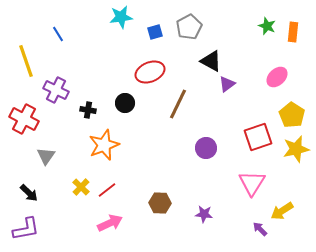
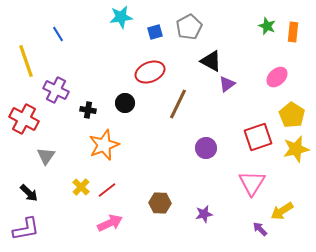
purple star: rotated 18 degrees counterclockwise
